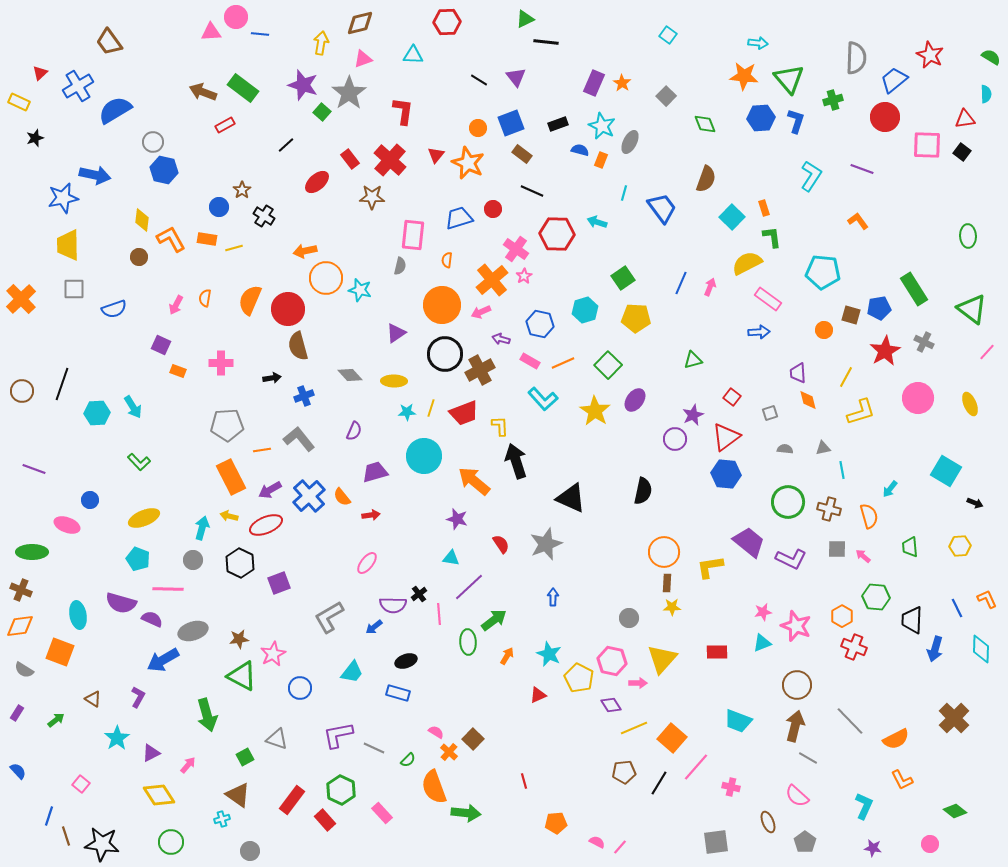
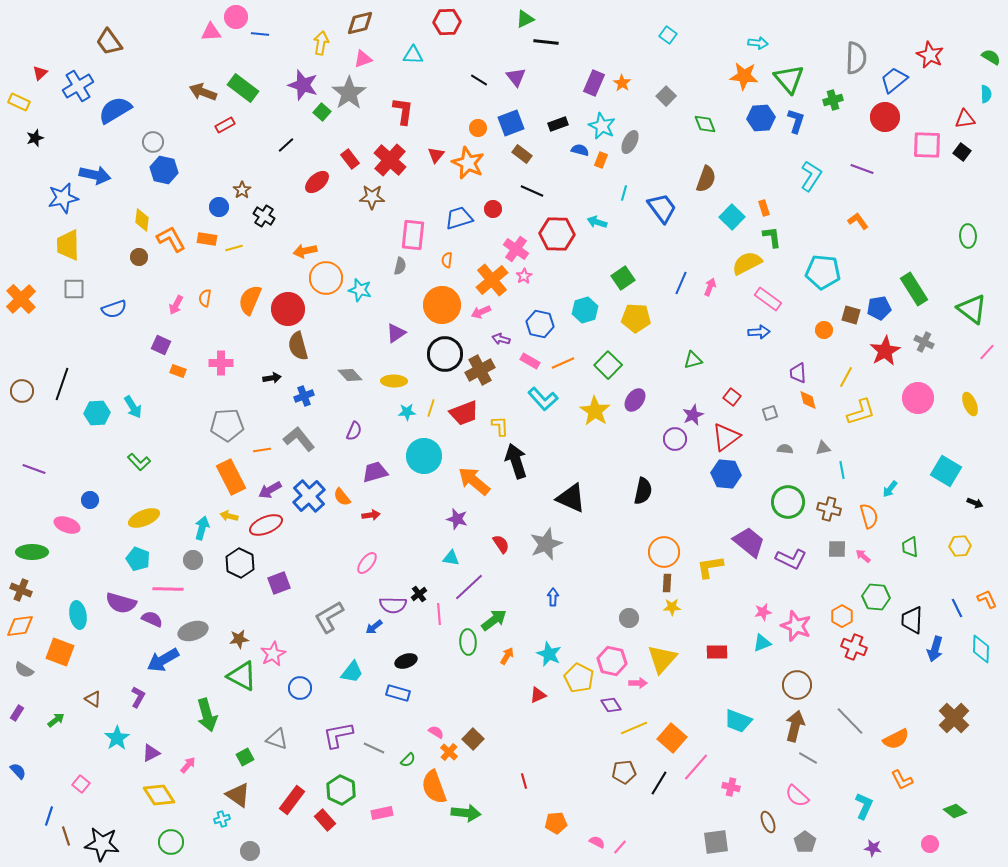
pink rectangle at (382, 813): rotated 60 degrees counterclockwise
